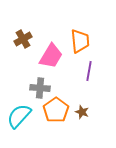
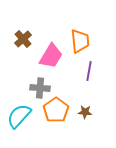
brown cross: rotated 12 degrees counterclockwise
brown star: moved 3 px right; rotated 16 degrees counterclockwise
